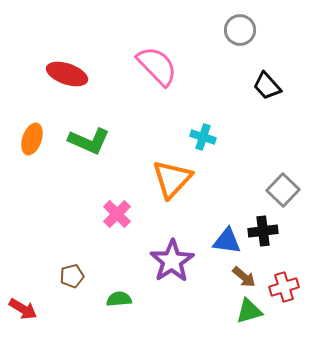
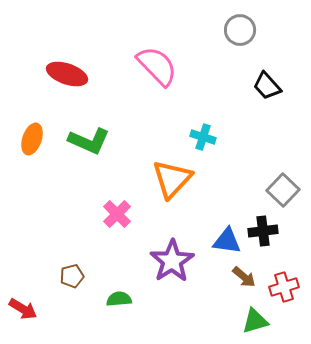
green triangle: moved 6 px right, 10 px down
